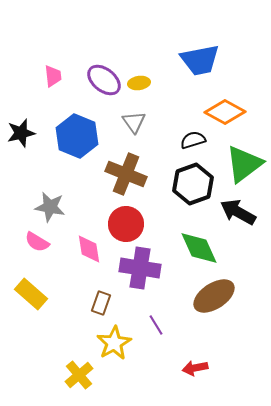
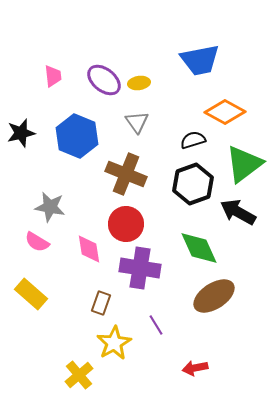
gray triangle: moved 3 px right
